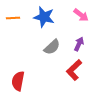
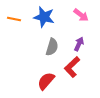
orange line: moved 1 px right, 1 px down; rotated 16 degrees clockwise
gray semicircle: rotated 30 degrees counterclockwise
red L-shape: moved 2 px left, 3 px up
red semicircle: moved 28 px right; rotated 30 degrees clockwise
